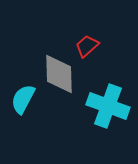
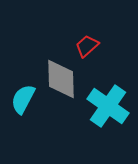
gray diamond: moved 2 px right, 5 px down
cyan cross: rotated 15 degrees clockwise
